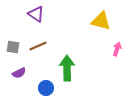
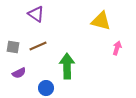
pink arrow: moved 1 px up
green arrow: moved 2 px up
